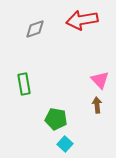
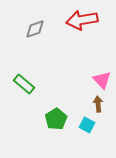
pink triangle: moved 2 px right
green rectangle: rotated 40 degrees counterclockwise
brown arrow: moved 1 px right, 1 px up
green pentagon: rotated 30 degrees clockwise
cyan square: moved 22 px right, 19 px up; rotated 14 degrees counterclockwise
